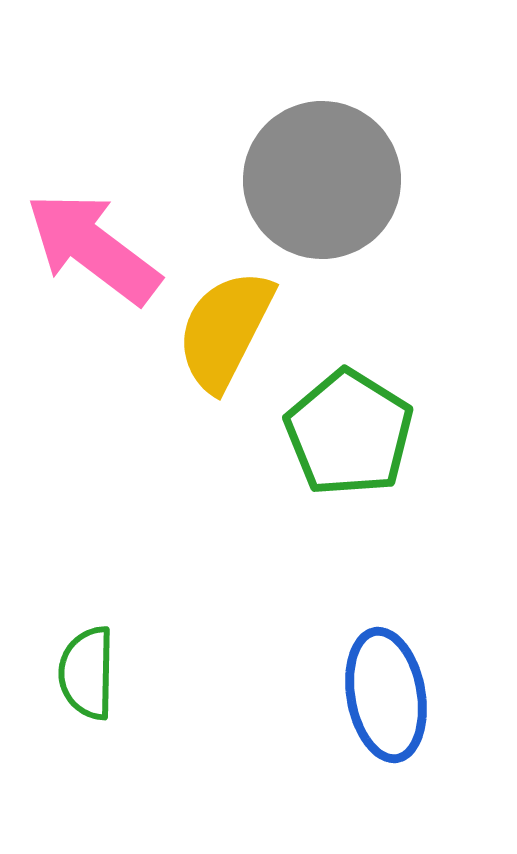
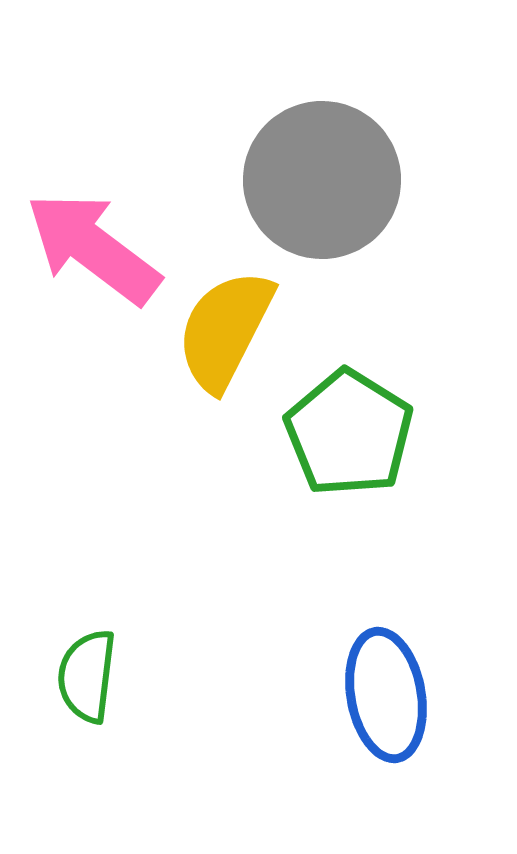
green semicircle: moved 3 px down; rotated 6 degrees clockwise
